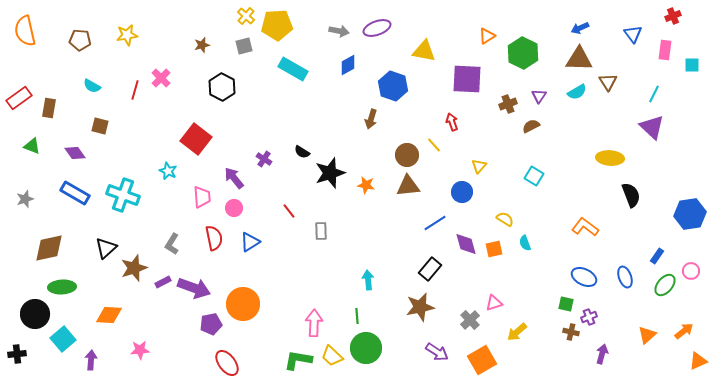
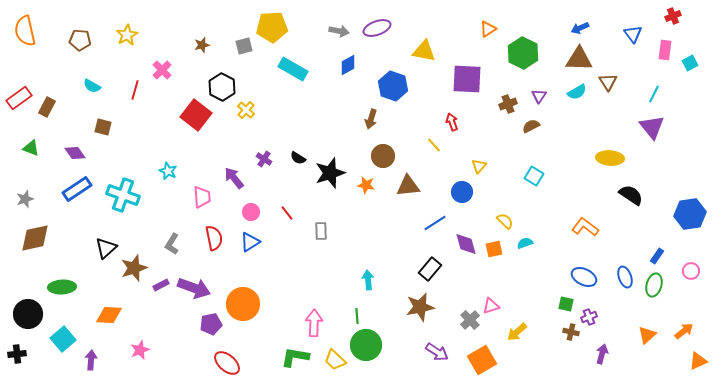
yellow cross at (246, 16): moved 94 px down
yellow pentagon at (277, 25): moved 5 px left, 2 px down
yellow star at (127, 35): rotated 20 degrees counterclockwise
orange triangle at (487, 36): moved 1 px right, 7 px up
cyan square at (692, 65): moved 2 px left, 2 px up; rotated 28 degrees counterclockwise
pink cross at (161, 78): moved 1 px right, 8 px up
brown rectangle at (49, 108): moved 2 px left, 1 px up; rotated 18 degrees clockwise
brown square at (100, 126): moved 3 px right, 1 px down
purple triangle at (652, 127): rotated 8 degrees clockwise
red square at (196, 139): moved 24 px up
green triangle at (32, 146): moved 1 px left, 2 px down
black semicircle at (302, 152): moved 4 px left, 6 px down
brown circle at (407, 155): moved 24 px left, 1 px down
blue rectangle at (75, 193): moved 2 px right, 4 px up; rotated 64 degrees counterclockwise
black semicircle at (631, 195): rotated 35 degrees counterclockwise
pink circle at (234, 208): moved 17 px right, 4 px down
red line at (289, 211): moved 2 px left, 2 px down
yellow semicircle at (505, 219): moved 2 px down; rotated 12 degrees clockwise
cyan semicircle at (525, 243): rotated 91 degrees clockwise
brown diamond at (49, 248): moved 14 px left, 10 px up
purple rectangle at (163, 282): moved 2 px left, 3 px down
green ellipse at (665, 285): moved 11 px left; rotated 25 degrees counterclockwise
pink triangle at (494, 303): moved 3 px left, 3 px down
black circle at (35, 314): moved 7 px left
green circle at (366, 348): moved 3 px up
pink star at (140, 350): rotated 18 degrees counterclockwise
yellow trapezoid at (332, 356): moved 3 px right, 4 px down
green L-shape at (298, 360): moved 3 px left, 3 px up
red ellipse at (227, 363): rotated 12 degrees counterclockwise
